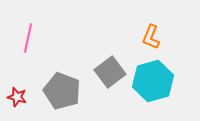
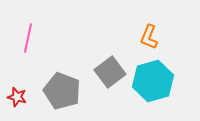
orange L-shape: moved 2 px left
